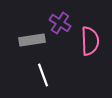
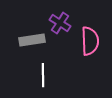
white line: rotated 20 degrees clockwise
